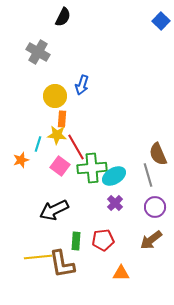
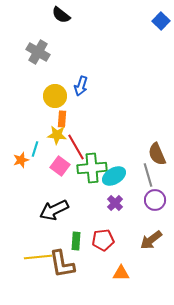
black semicircle: moved 2 px left, 2 px up; rotated 102 degrees clockwise
blue arrow: moved 1 px left, 1 px down
cyan line: moved 3 px left, 5 px down
brown semicircle: moved 1 px left
purple circle: moved 7 px up
